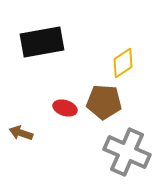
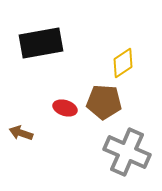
black rectangle: moved 1 px left, 1 px down
